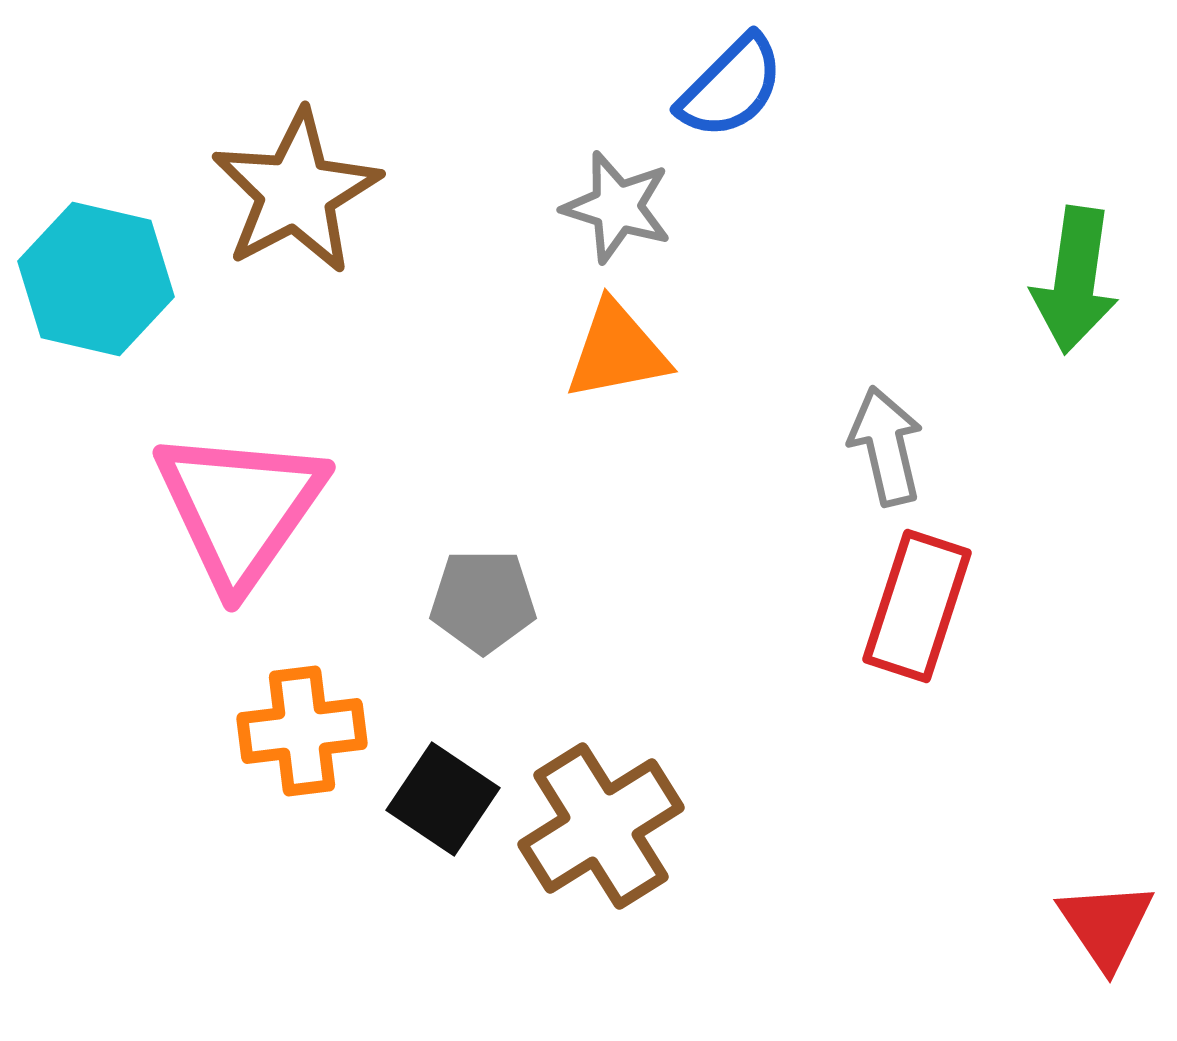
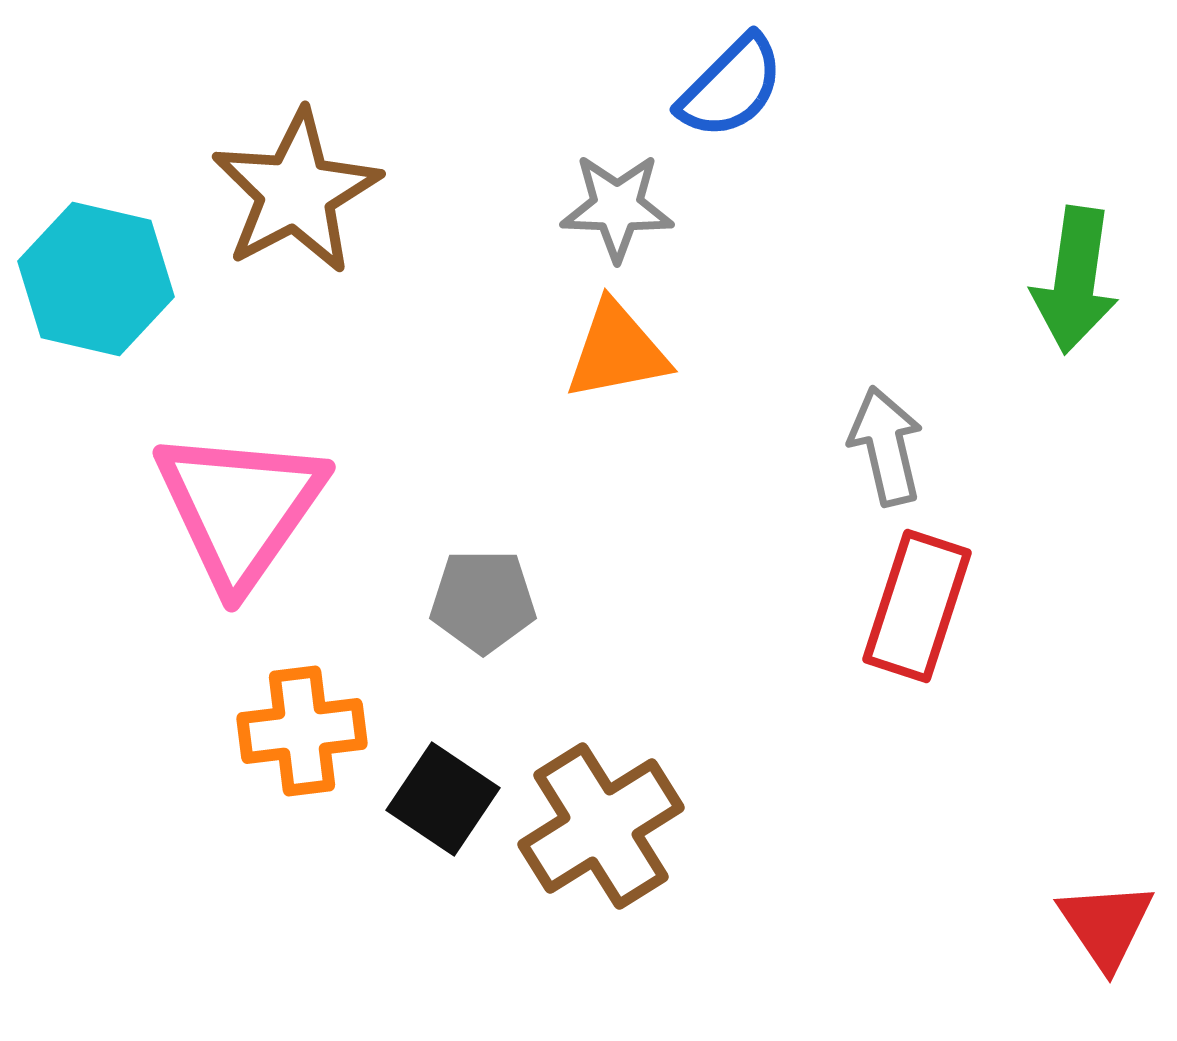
gray star: rotated 15 degrees counterclockwise
